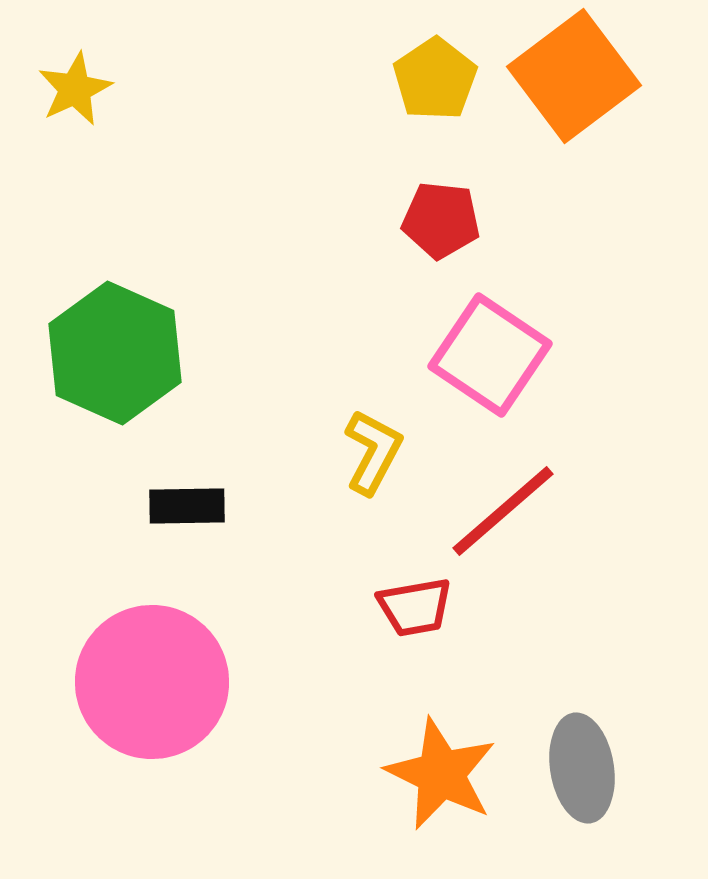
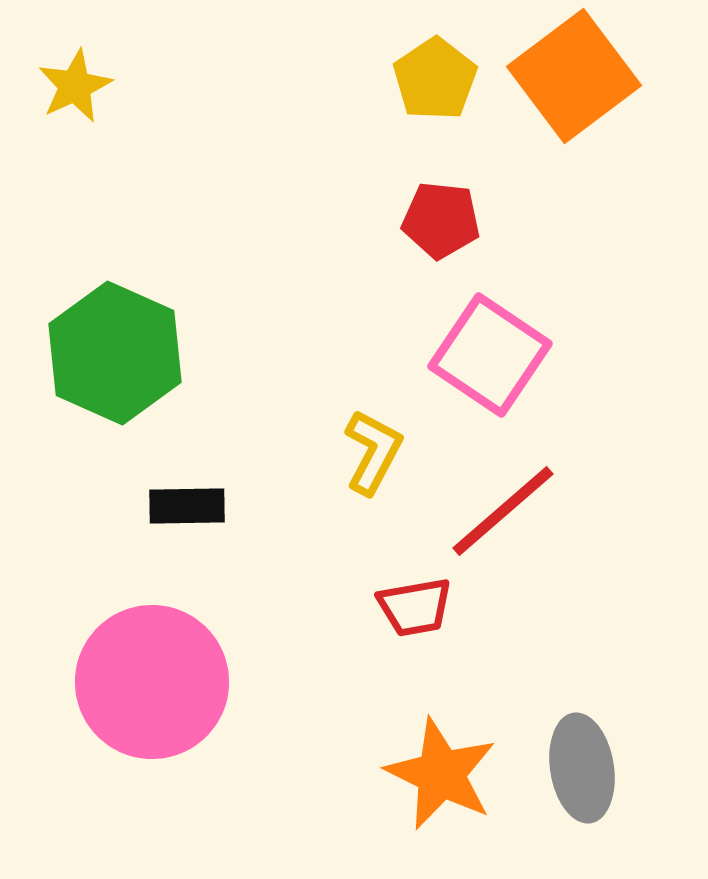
yellow star: moved 3 px up
